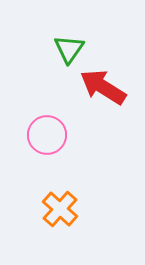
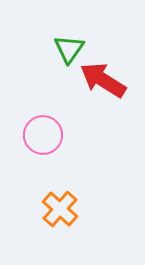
red arrow: moved 7 px up
pink circle: moved 4 px left
